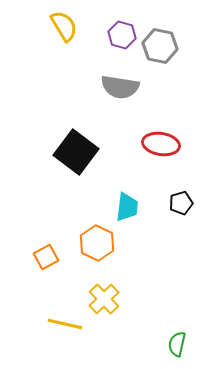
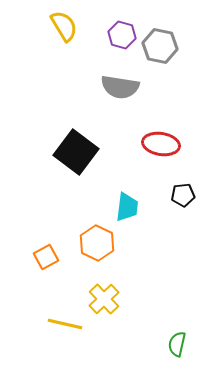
black pentagon: moved 2 px right, 8 px up; rotated 10 degrees clockwise
